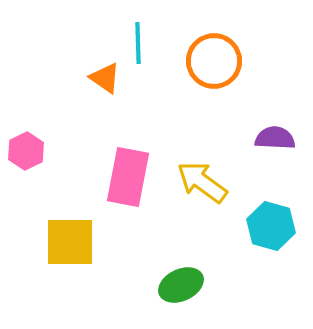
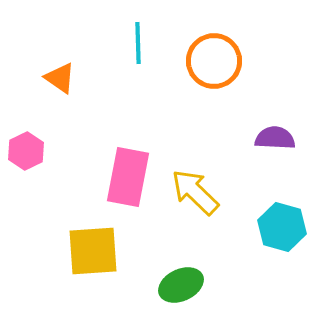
orange triangle: moved 45 px left
yellow arrow: moved 7 px left, 10 px down; rotated 8 degrees clockwise
cyan hexagon: moved 11 px right, 1 px down
yellow square: moved 23 px right, 9 px down; rotated 4 degrees counterclockwise
